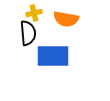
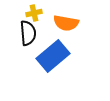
orange semicircle: moved 4 px down
blue rectangle: rotated 40 degrees counterclockwise
